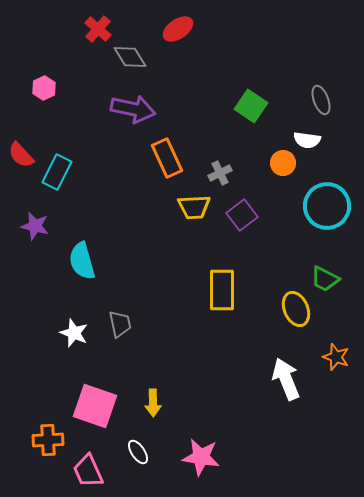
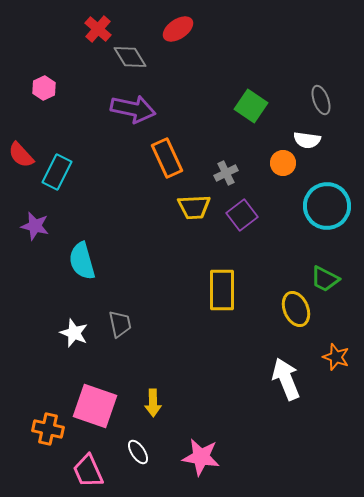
gray cross: moved 6 px right
orange cross: moved 11 px up; rotated 16 degrees clockwise
